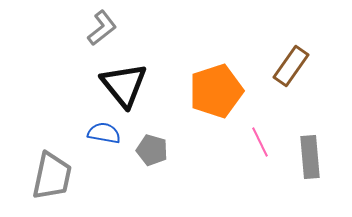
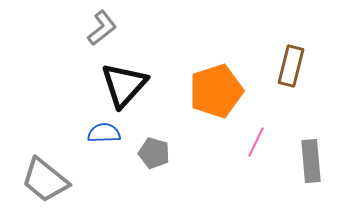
brown rectangle: rotated 21 degrees counterclockwise
black triangle: rotated 21 degrees clockwise
blue semicircle: rotated 12 degrees counterclockwise
pink line: moved 4 px left; rotated 52 degrees clockwise
gray pentagon: moved 2 px right, 3 px down
gray rectangle: moved 1 px right, 4 px down
gray trapezoid: moved 7 px left, 4 px down; rotated 117 degrees clockwise
